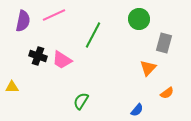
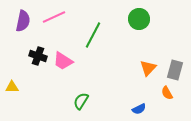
pink line: moved 2 px down
gray rectangle: moved 11 px right, 27 px down
pink trapezoid: moved 1 px right, 1 px down
orange semicircle: rotated 96 degrees clockwise
blue semicircle: moved 2 px right, 1 px up; rotated 24 degrees clockwise
